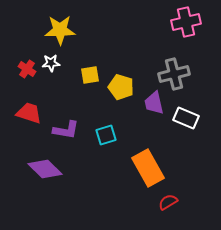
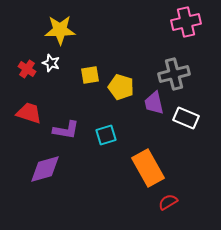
white star: rotated 24 degrees clockwise
purple diamond: rotated 60 degrees counterclockwise
